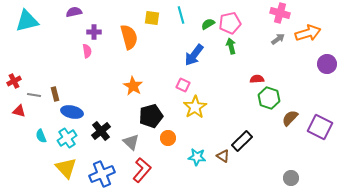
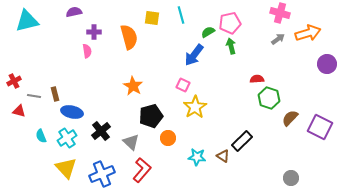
green semicircle: moved 8 px down
gray line: moved 1 px down
